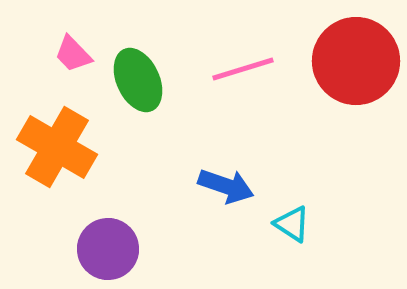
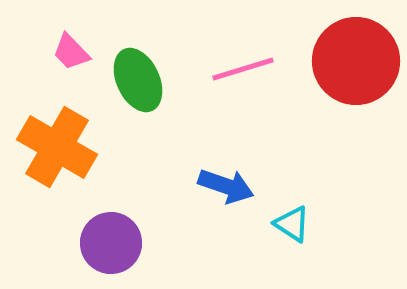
pink trapezoid: moved 2 px left, 2 px up
purple circle: moved 3 px right, 6 px up
